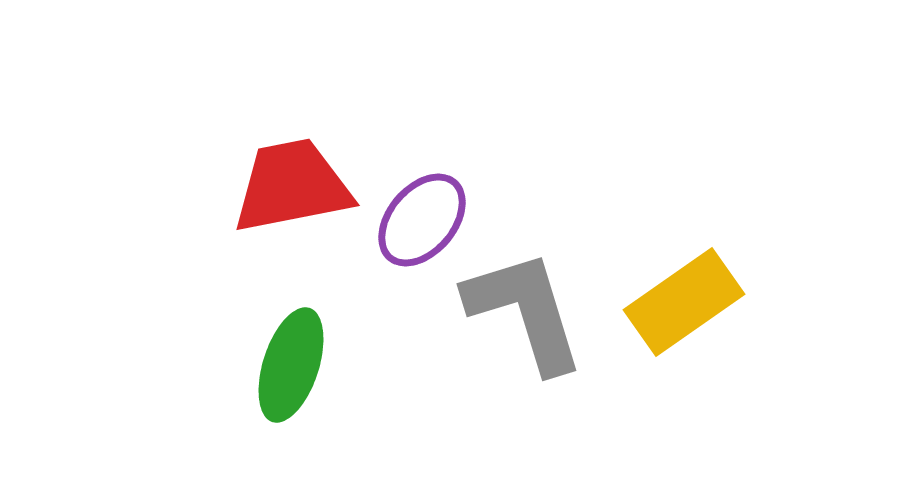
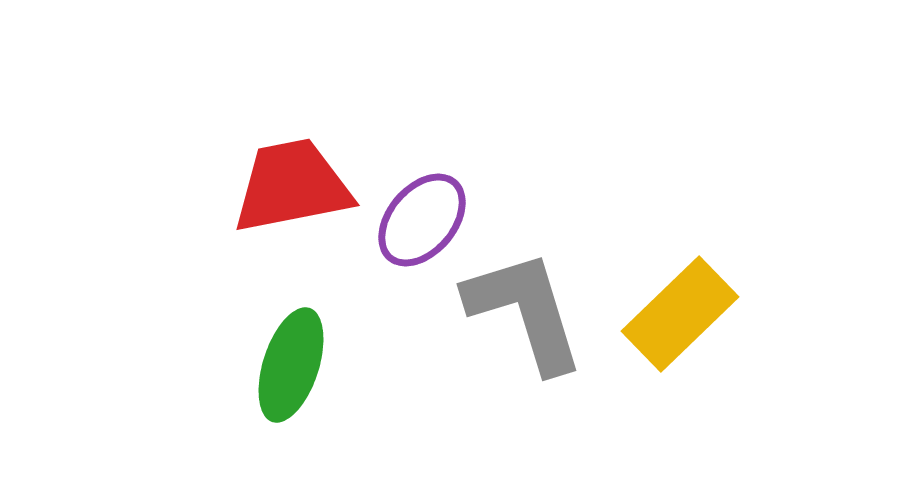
yellow rectangle: moved 4 px left, 12 px down; rotated 9 degrees counterclockwise
